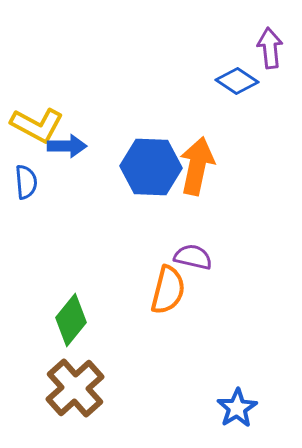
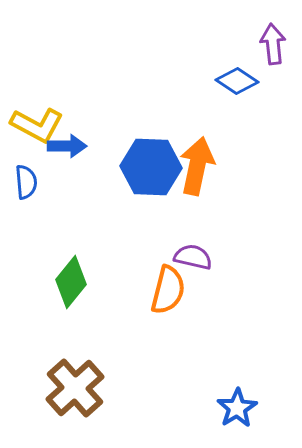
purple arrow: moved 3 px right, 4 px up
green diamond: moved 38 px up
